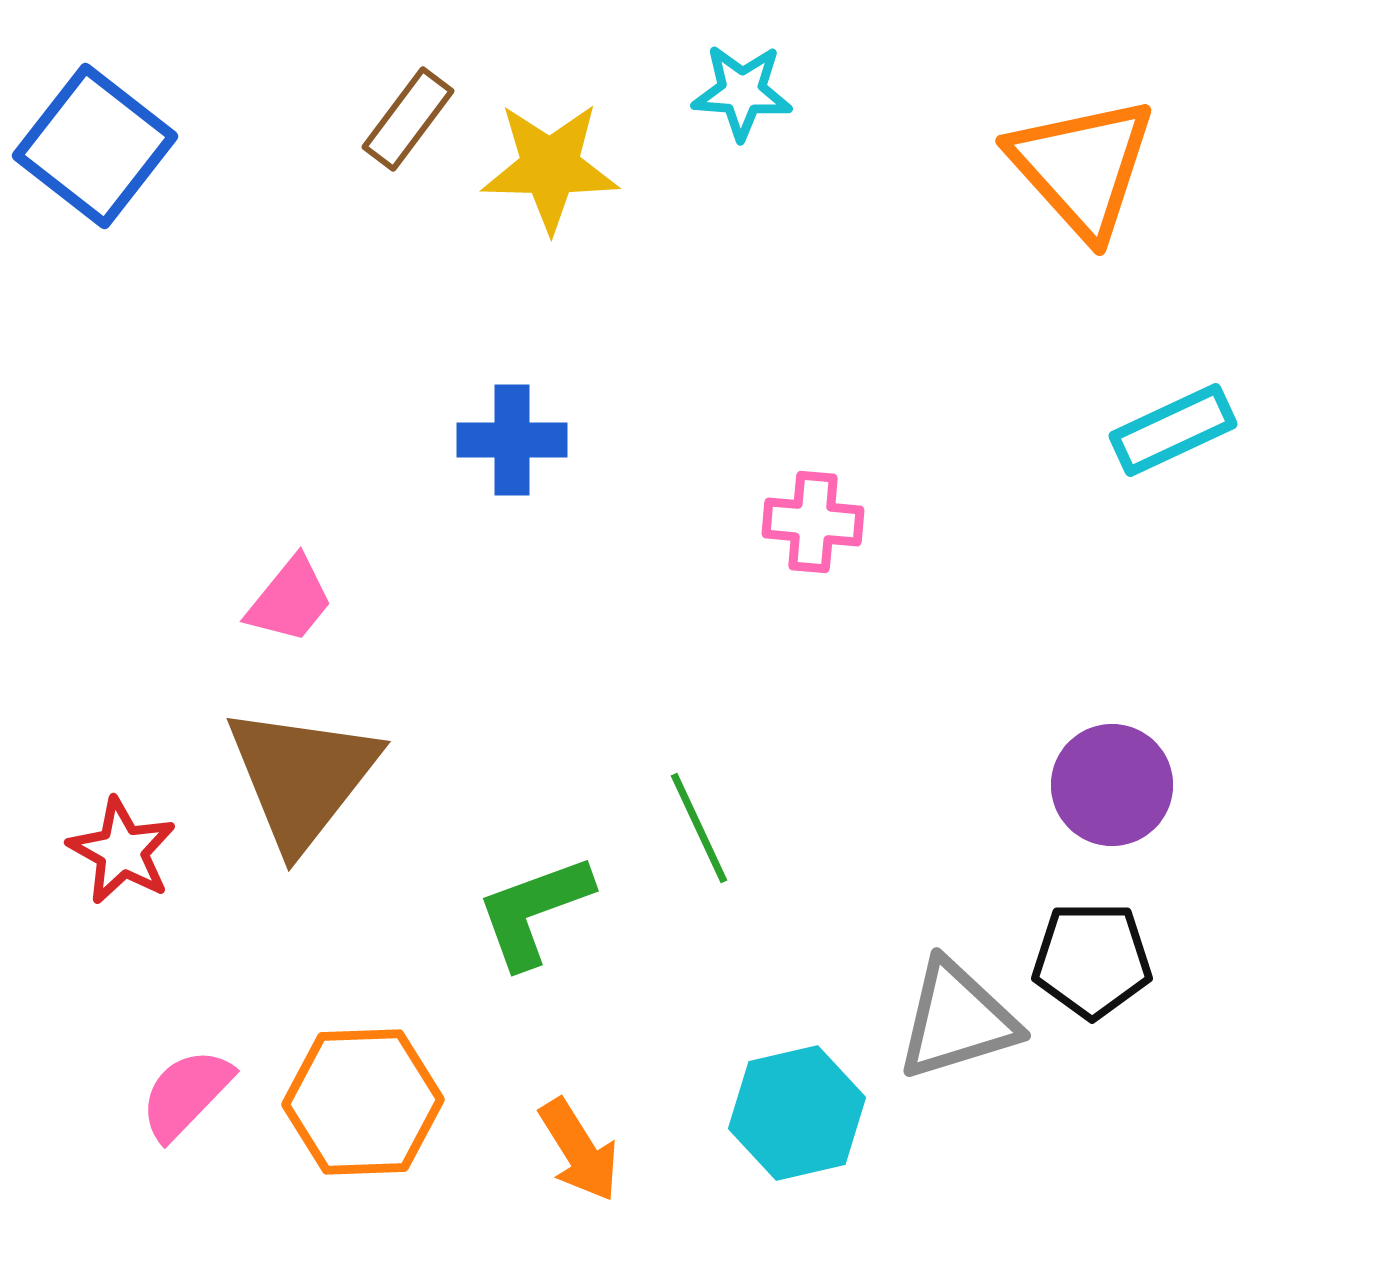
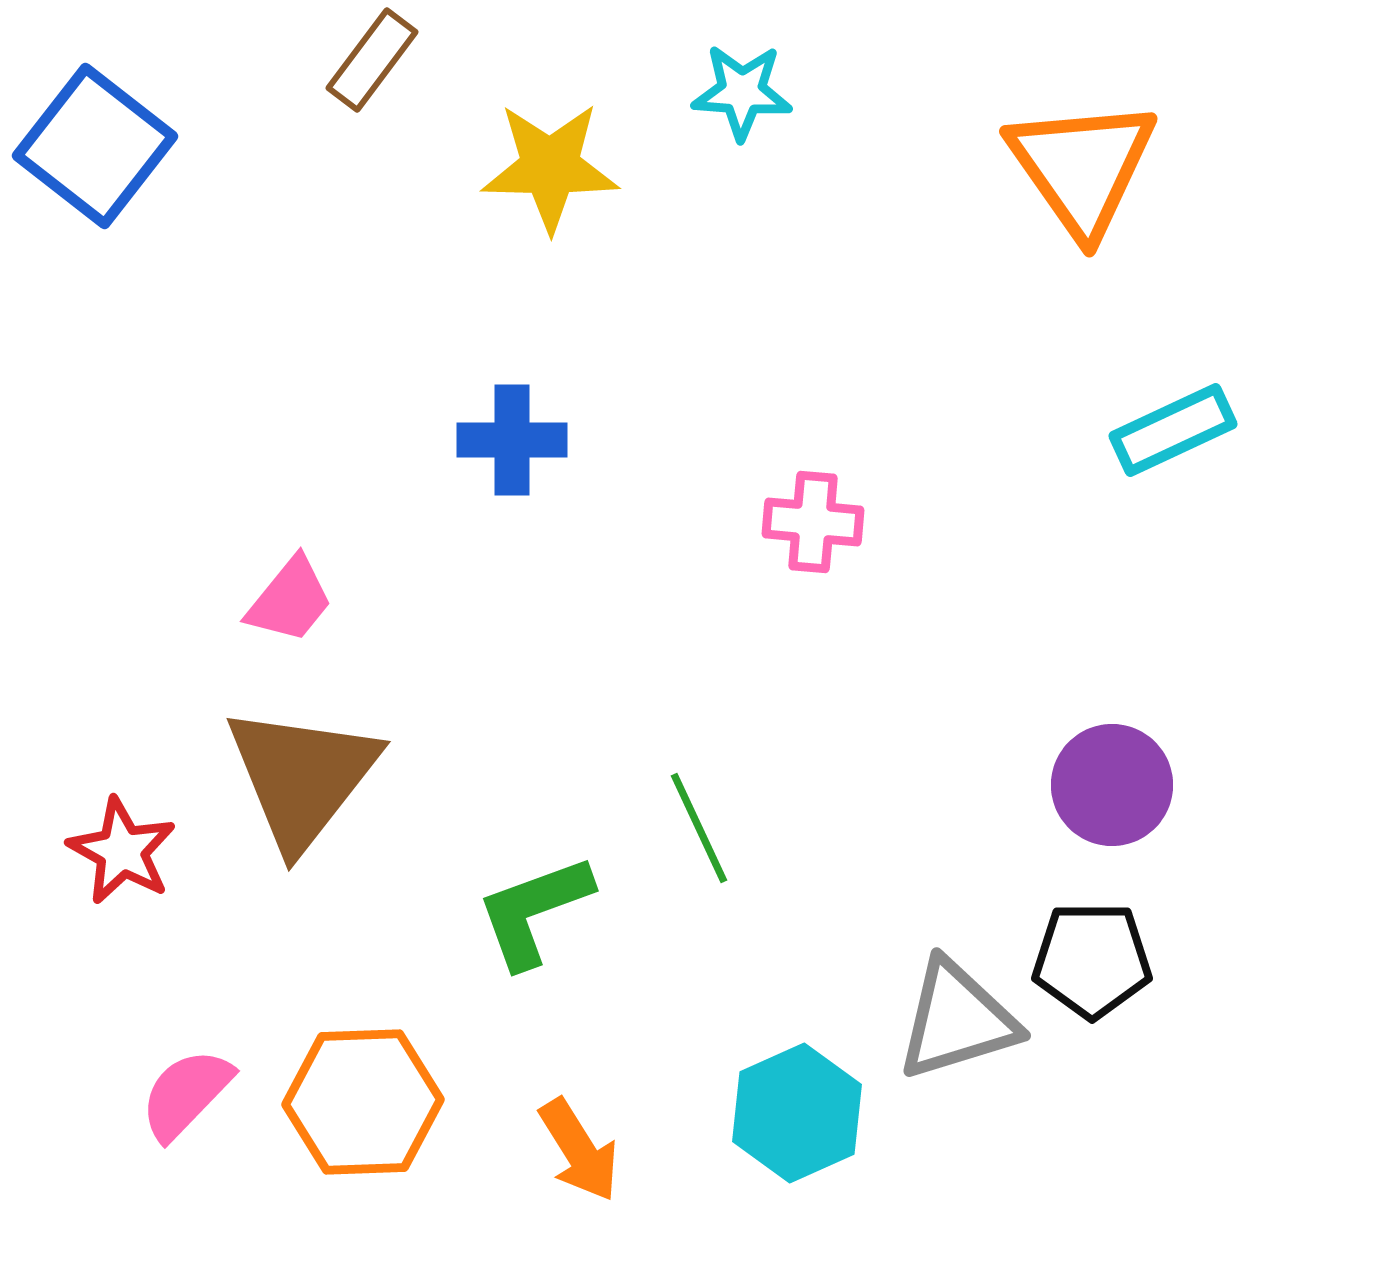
brown rectangle: moved 36 px left, 59 px up
orange triangle: rotated 7 degrees clockwise
cyan hexagon: rotated 11 degrees counterclockwise
